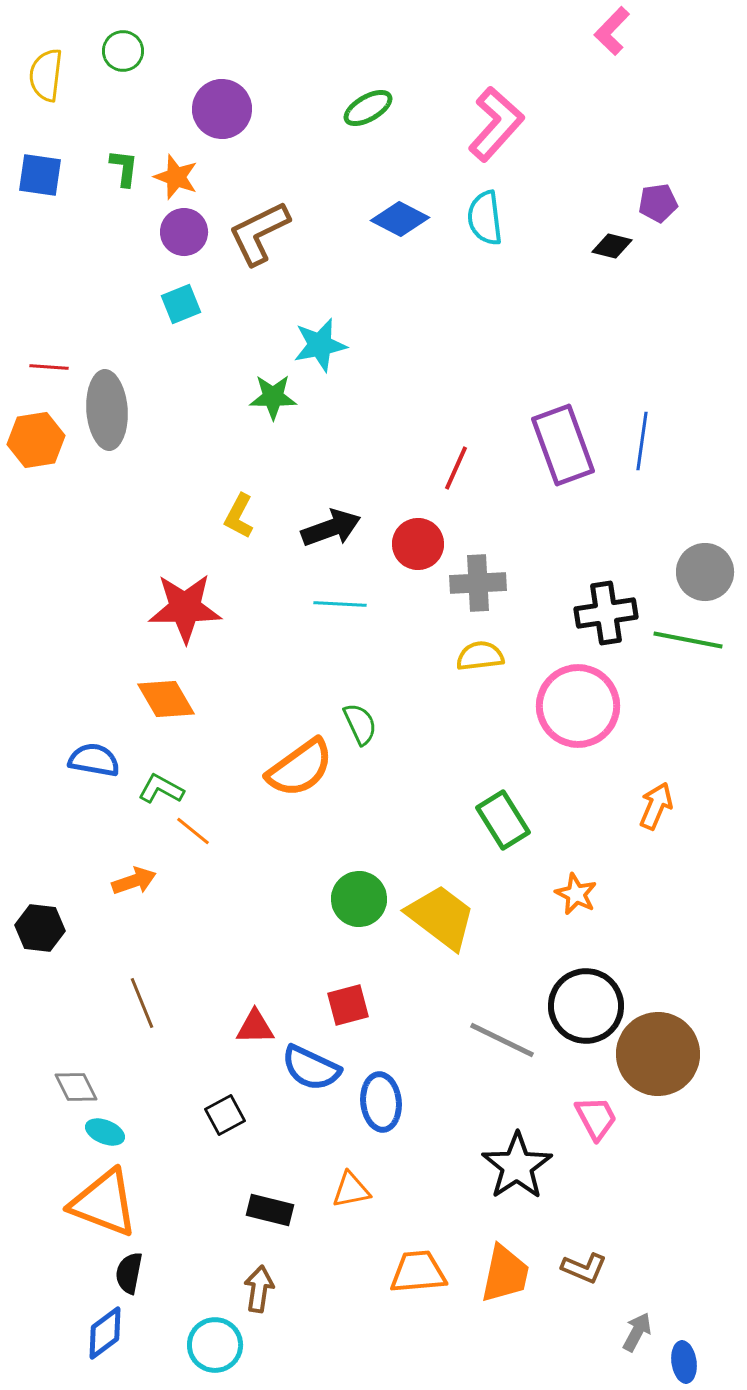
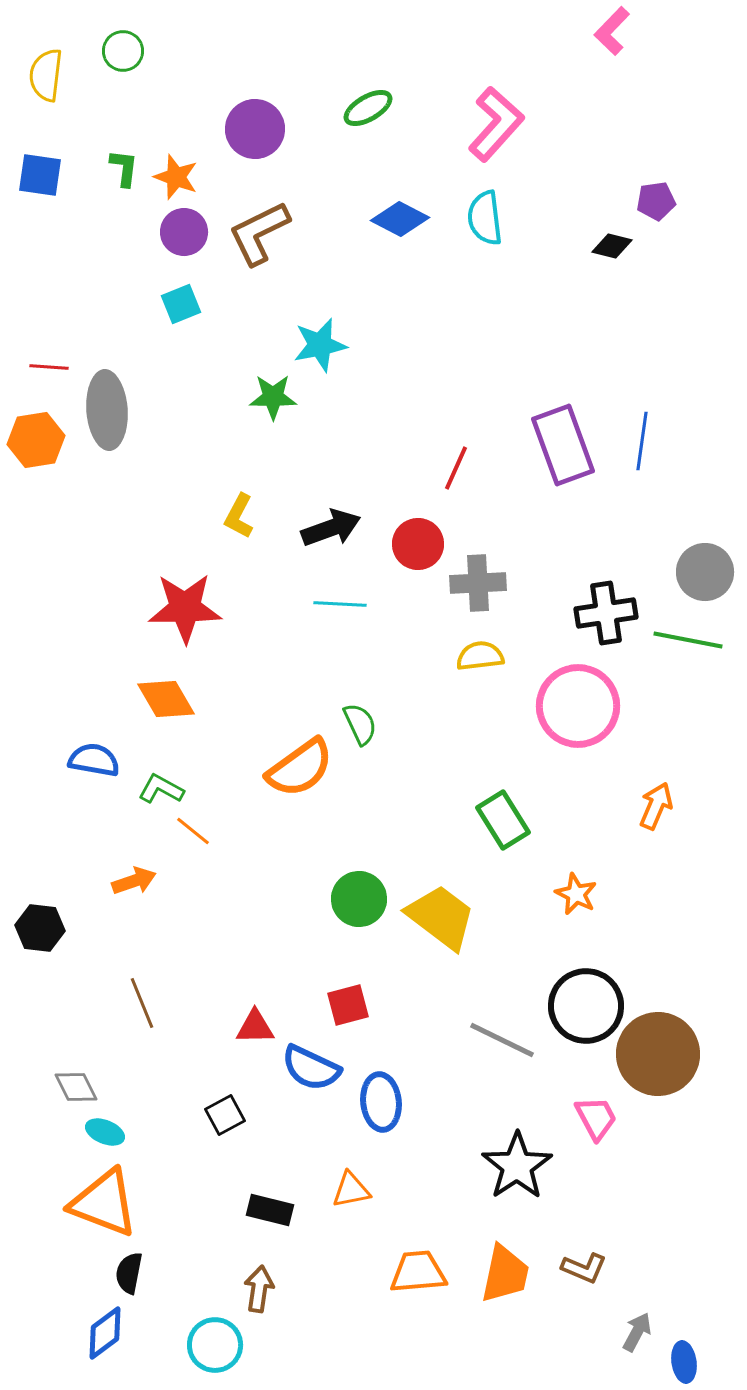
purple circle at (222, 109): moved 33 px right, 20 px down
purple pentagon at (658, 203): moved 2 px left, 2 px up
